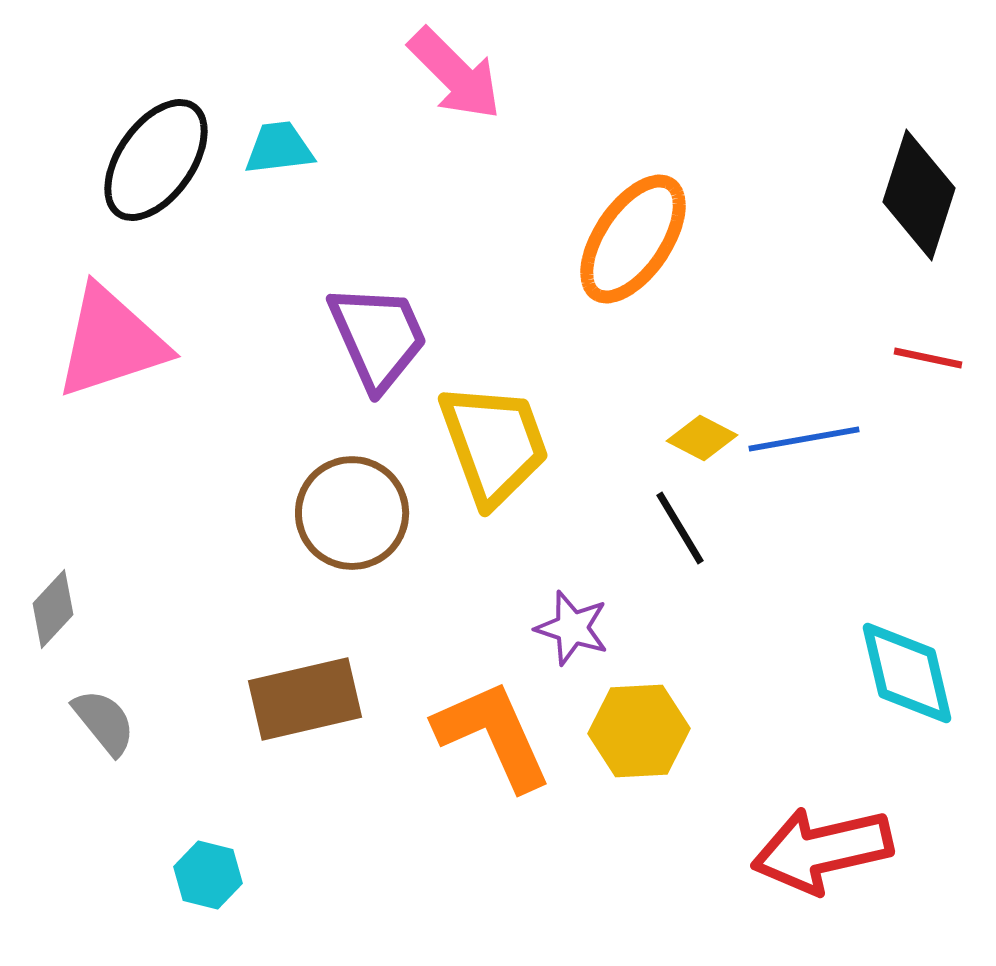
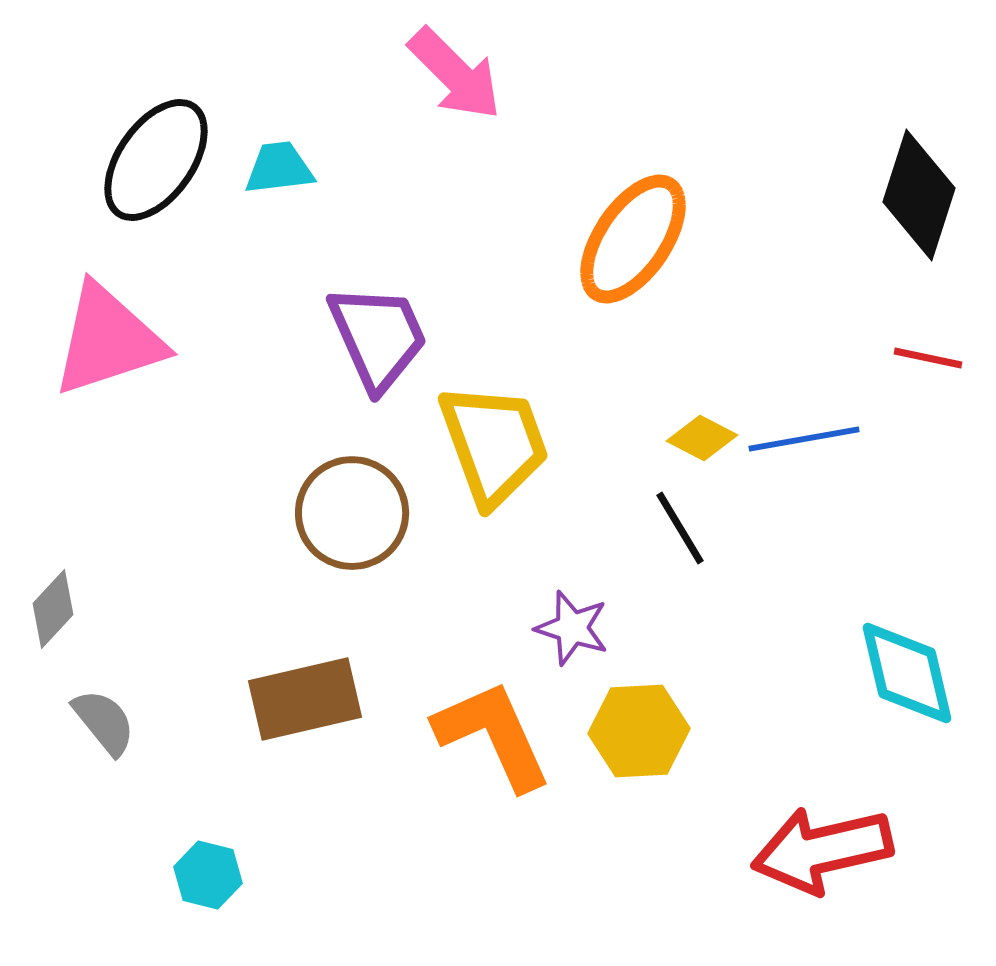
cyan trapezoid: moved 20 px down
pink triangle: moved 3 px left, 2 px up
